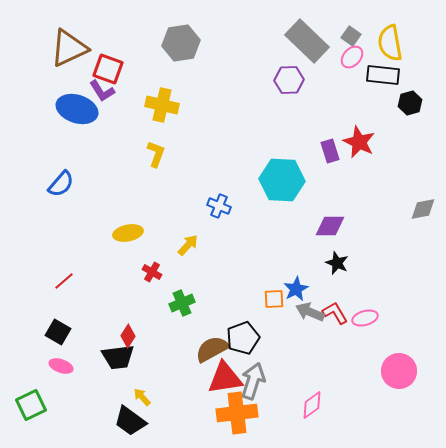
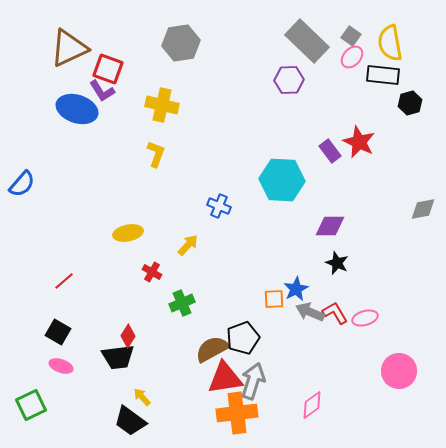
purple rectangle at (330, 151): rotated 20 degrees counterclockwise
blue semicircle at (61, 184): moved 39 px left
